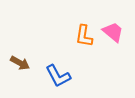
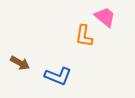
pink trapezoid: moved 8 px left, 15 px up
blue L-shape: rotated 40 degrees counterclockwise
